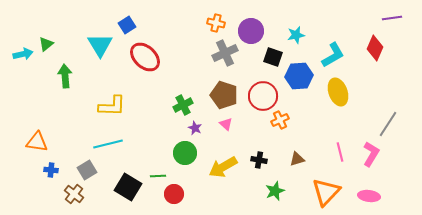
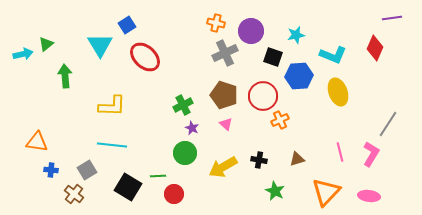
cyan L-shape at (333, 55): rotated 52 degrees clockwise
purple star at (195, 128): moved 3 px left
cyan line at (108, 144): moved 4 px right, 1 px down; rotated 20 degrees clockwise
green star at (275, 191): rotated 24 degrees counterclockwise
